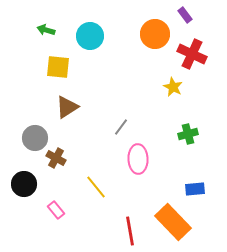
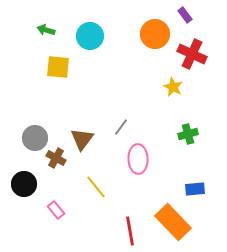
brown triangle: moved 15 px right, 32 px down; rotated 20 degrees counterclockwise
